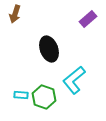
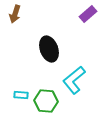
purple rectangle: moved 5 px up
green hexagon: moved 2 px right, 4 px down; rotated 15 degrees counterclockwise
